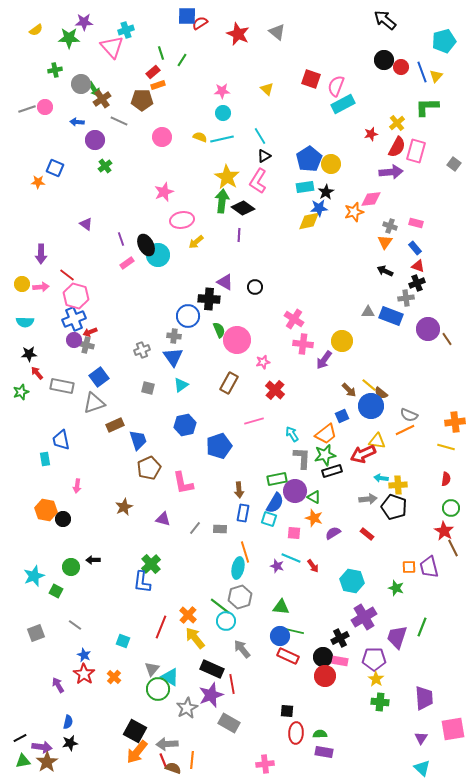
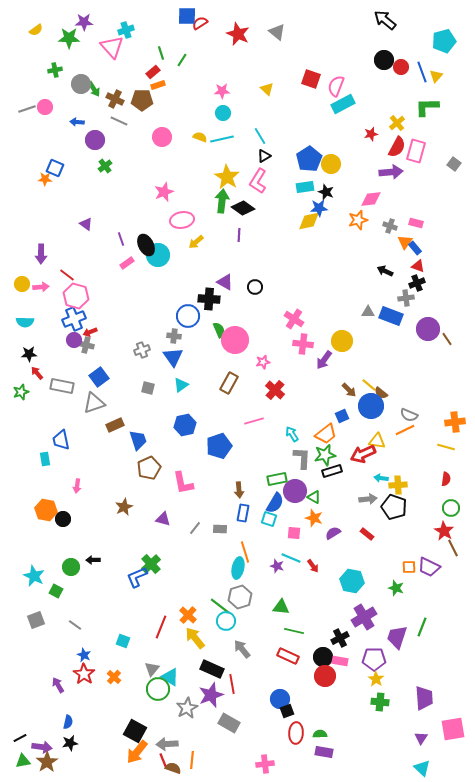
brown cross at (102, 99): moved 13 px right; rotated 30 degrees counterclockwise
orange star at (38, 182): moved 7 px right, 3 px up
black star at (326, 192): rotated 21 degrees counterclockwise
orange star at (354, 212): moved 4 px right, 8 px down
orange triangle at (385, 242): moved 20 px right
pink circle at (237, 340): moved 2 px left
purple trapezoid at (429, 567): rotated 50 degrees counterclockwise
cyan star at (34, 576): rotated 25 degrees counterclockwise
blue L-shape at (142, 582): moved 5 px left, 5 px up; rotated 60 degrees clockwise
gray square at (36, 633): moved 13 px up
blue circle at (280, 636): moved 63 px down
black square at (287, 711): rotated 24 degrees counterclockwise
